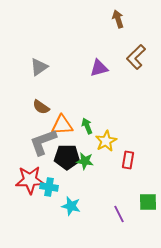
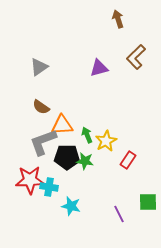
green arrow: moved 9 px down
red rectangle: rotated 24 degrees clockwise
